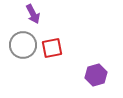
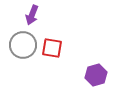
purple arrow: moved 1 px left, 1 px down; rotated 48 degrees clockwise
red square: rotated 20 degrees clockwise
